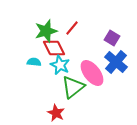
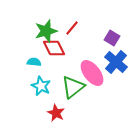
cyan star: moved 19 px left, 21 px down
